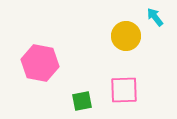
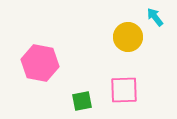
yellow circle: moved 2 px right, 1 px down
